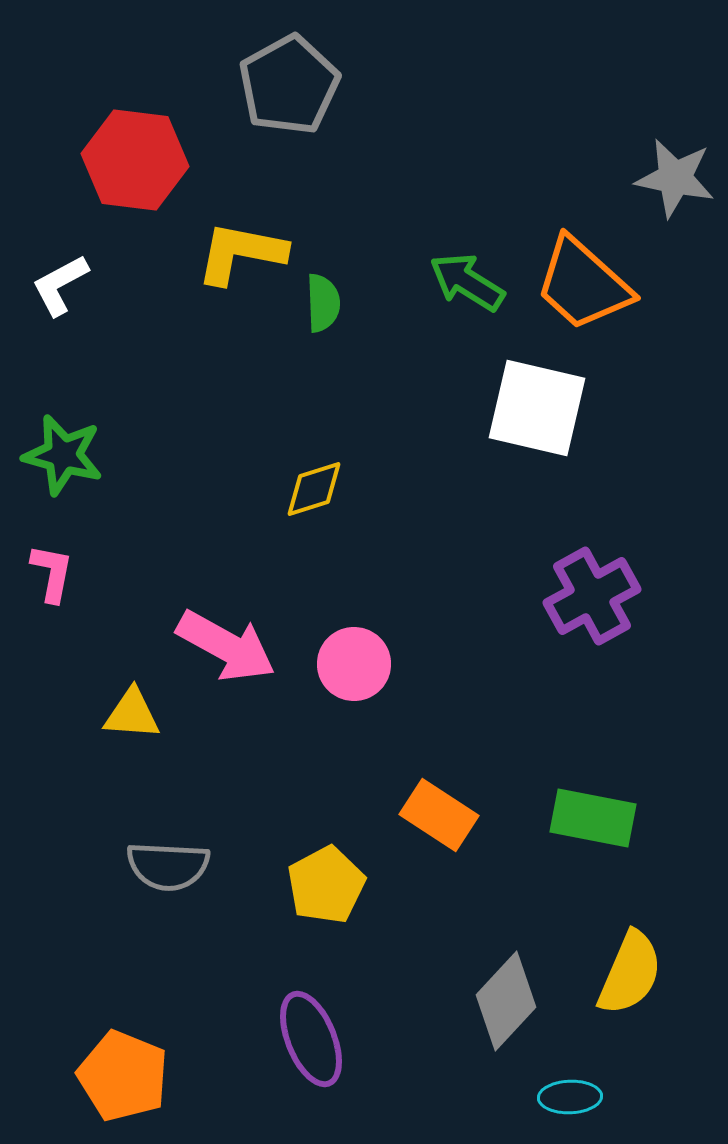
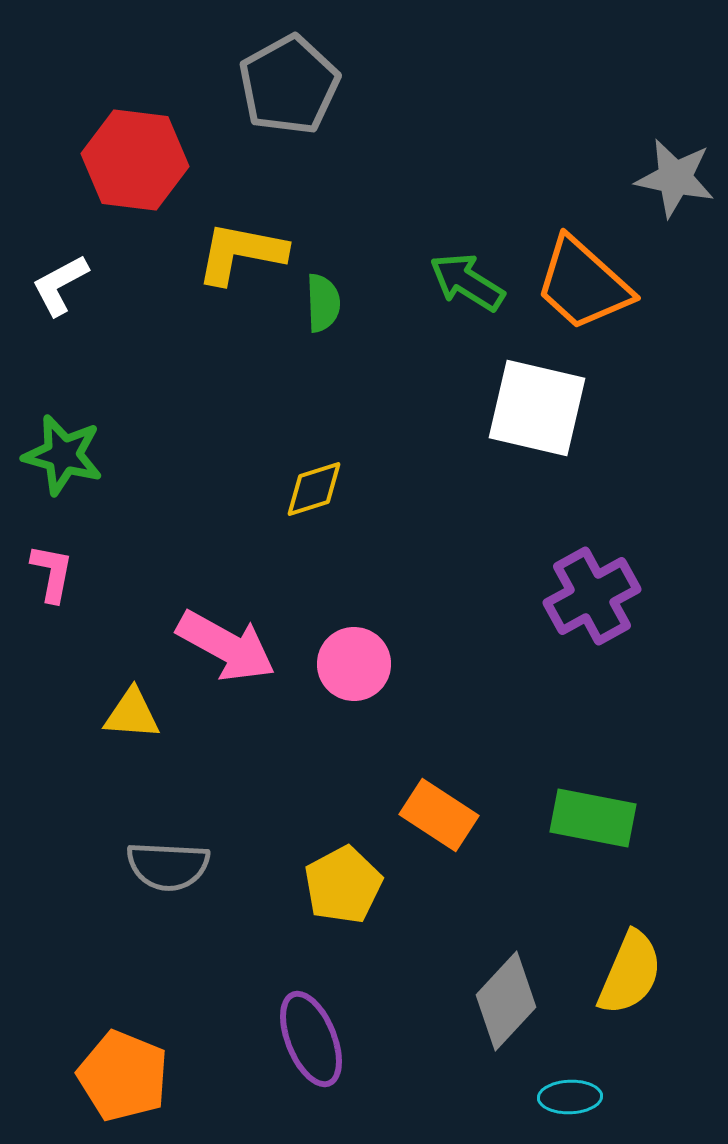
yellow pentagon: moved 17 px right
